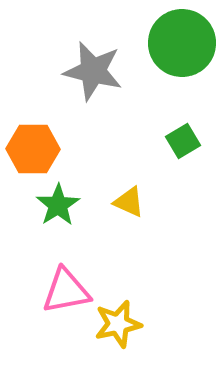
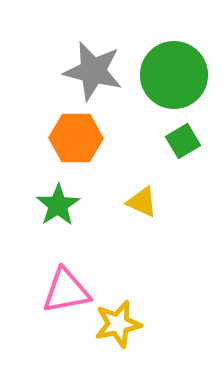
green circle: moved 8 px left, 32 px down
orange hexagon: moved 43 px right, 11 px up
yellow triangle: moved 13 px right
